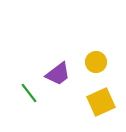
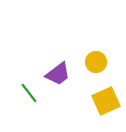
yellow square: moved 5 px right, 1 px up
